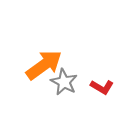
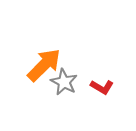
orange arrow: rotated 9 degrees counterclockwise
